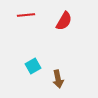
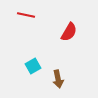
red line: rotated 18 degrees clockwise
red semicircle: moved 5 px right, 11 px down
